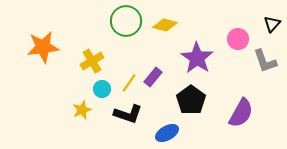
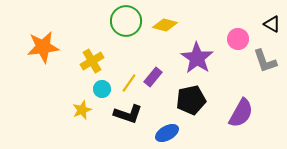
black triangle: rotated 42 degrees counterclockwise
black pentagon: rotated 24 degrees clockwise
